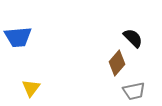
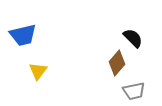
blue trapezoid: moved 5 px right, 2 px up; rotated 8 degrees counterclockwise
yellow triangle: moved 7 px right, 17 px up
